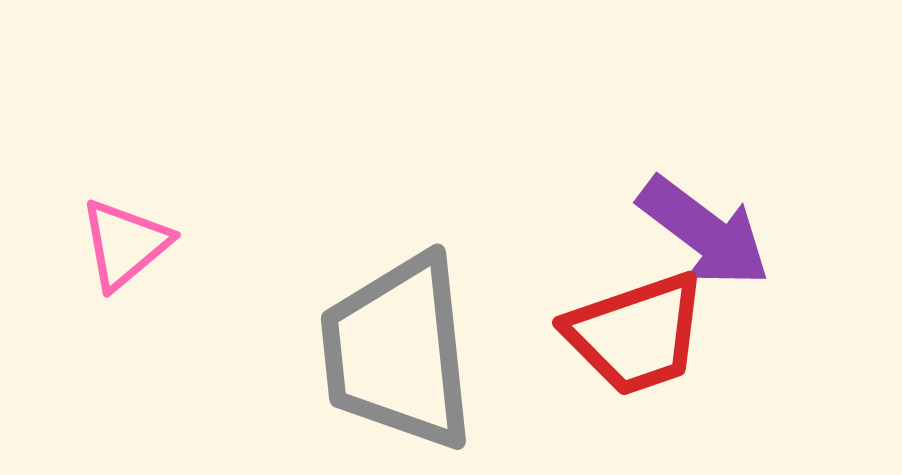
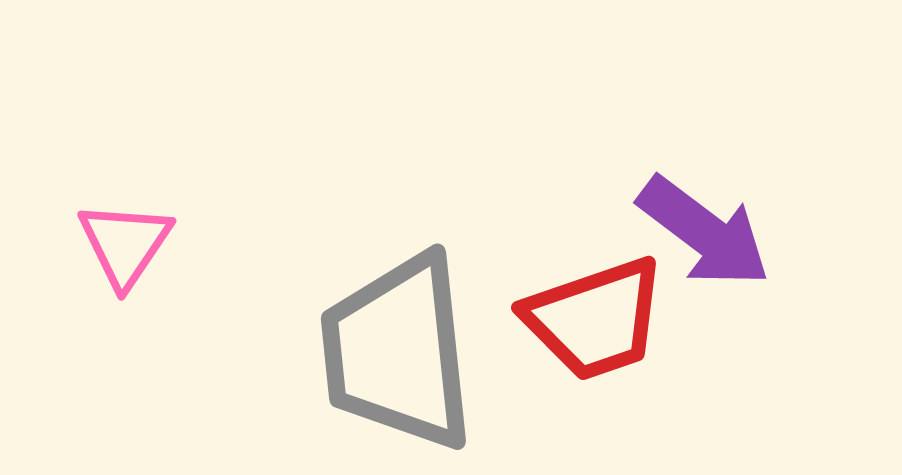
pink triangle: rotated 16 degrees counterclockwise
red trapezoid: moved 41 px left, 15 px up
